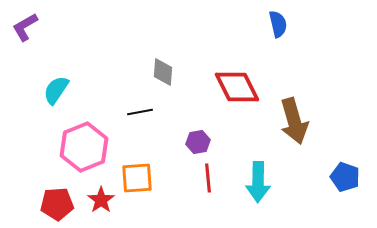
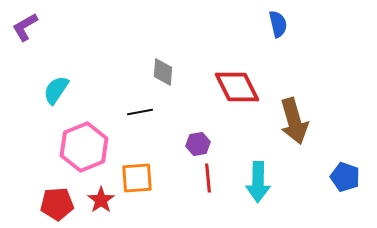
purple hexagon: moved 2 px down
